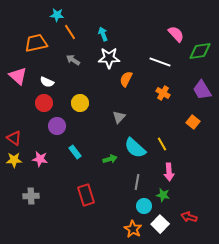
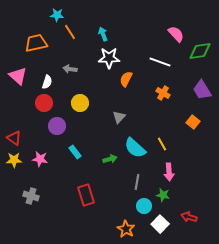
gray arrow: moved 3 px left, 9 px down; rotated 24 degrees counterclockwise
white semicircle: rotated 96 degrees counterclockwise
gray cross: rotated 21 degrees clockwise
orange star: moved 7 px left
